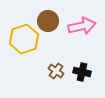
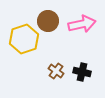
pink arrow: moved 2 px up
